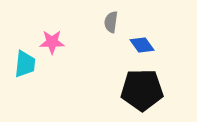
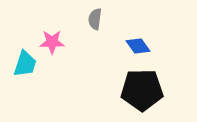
gray semicircle: moved 16 px left, 3 px up
blue diamond: moved 4 px left, 1 px down
cyan trapezoid: rotated 12 degrees clockwise
